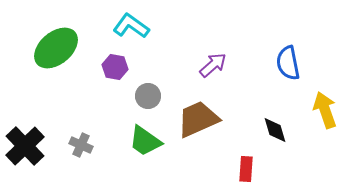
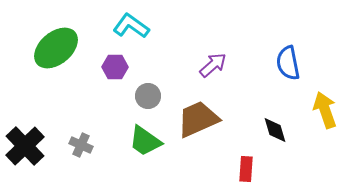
purple hexagon: rotated 10 degrees counterclockwise
